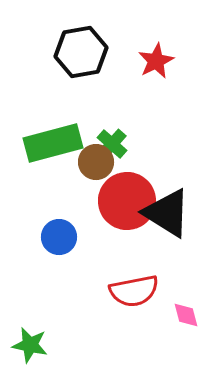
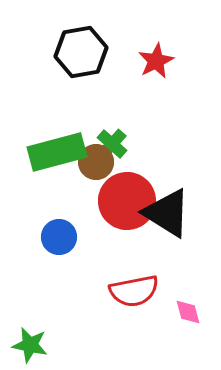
green rectangle: moved 4 px right, 9 px down
pink diamond: moved 2 px right, 3 px up
